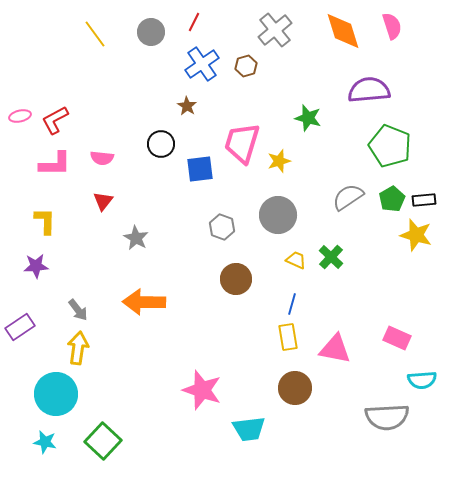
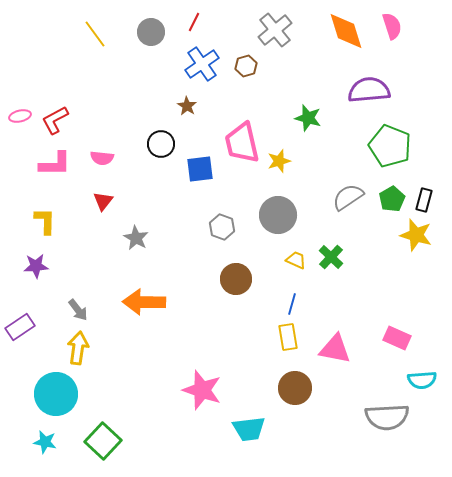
orange diamond at (343, 31): moved 3 px right
pink trapezoid at (242, 143): rotated 30 degrees counterclockwise
black rectangle at (424, 200): rotated 70 degrees counterclockwise
